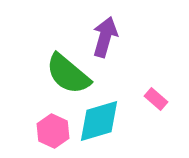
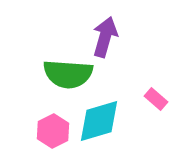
green semicircle: rotated 36 degrees counterclockwise
pink hexagon: rotated 8 degrees clockwise
